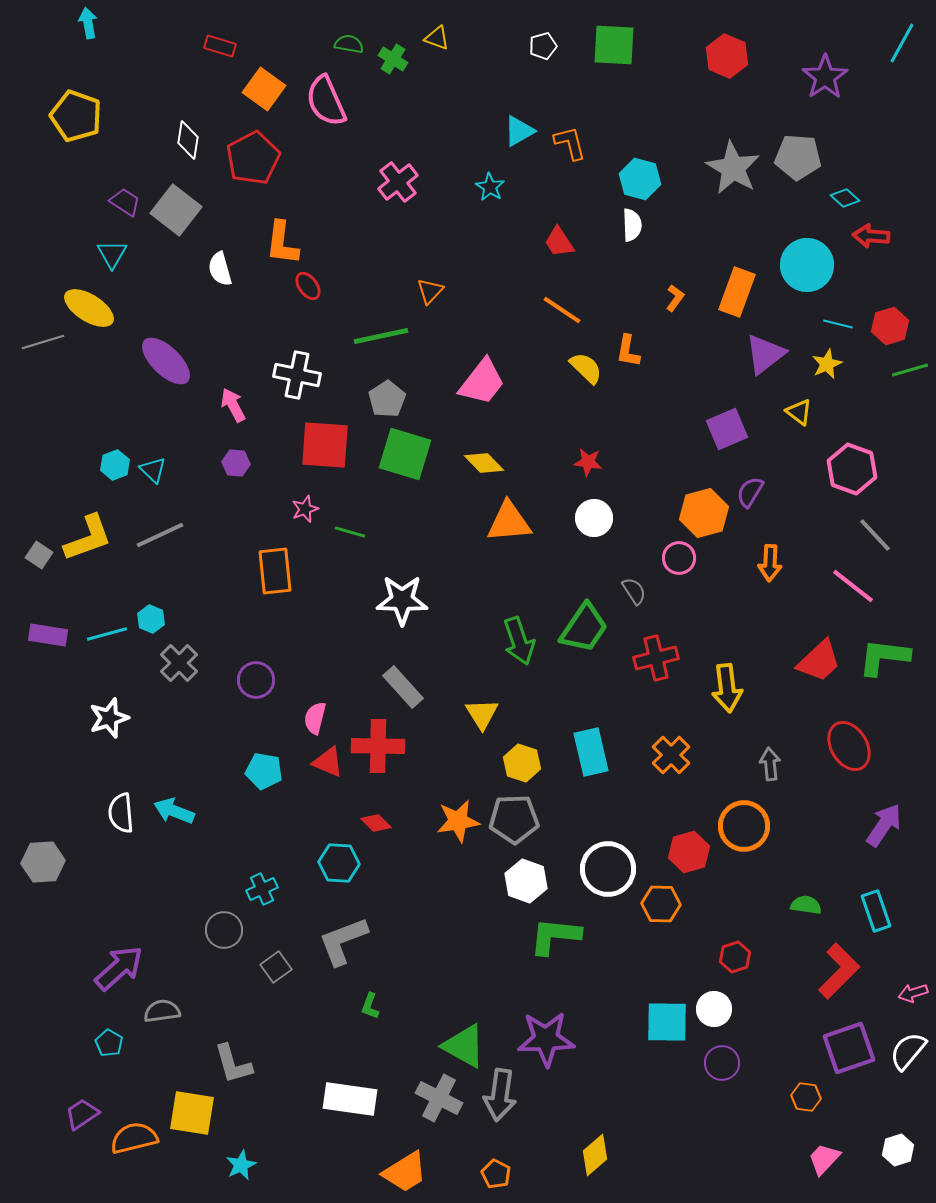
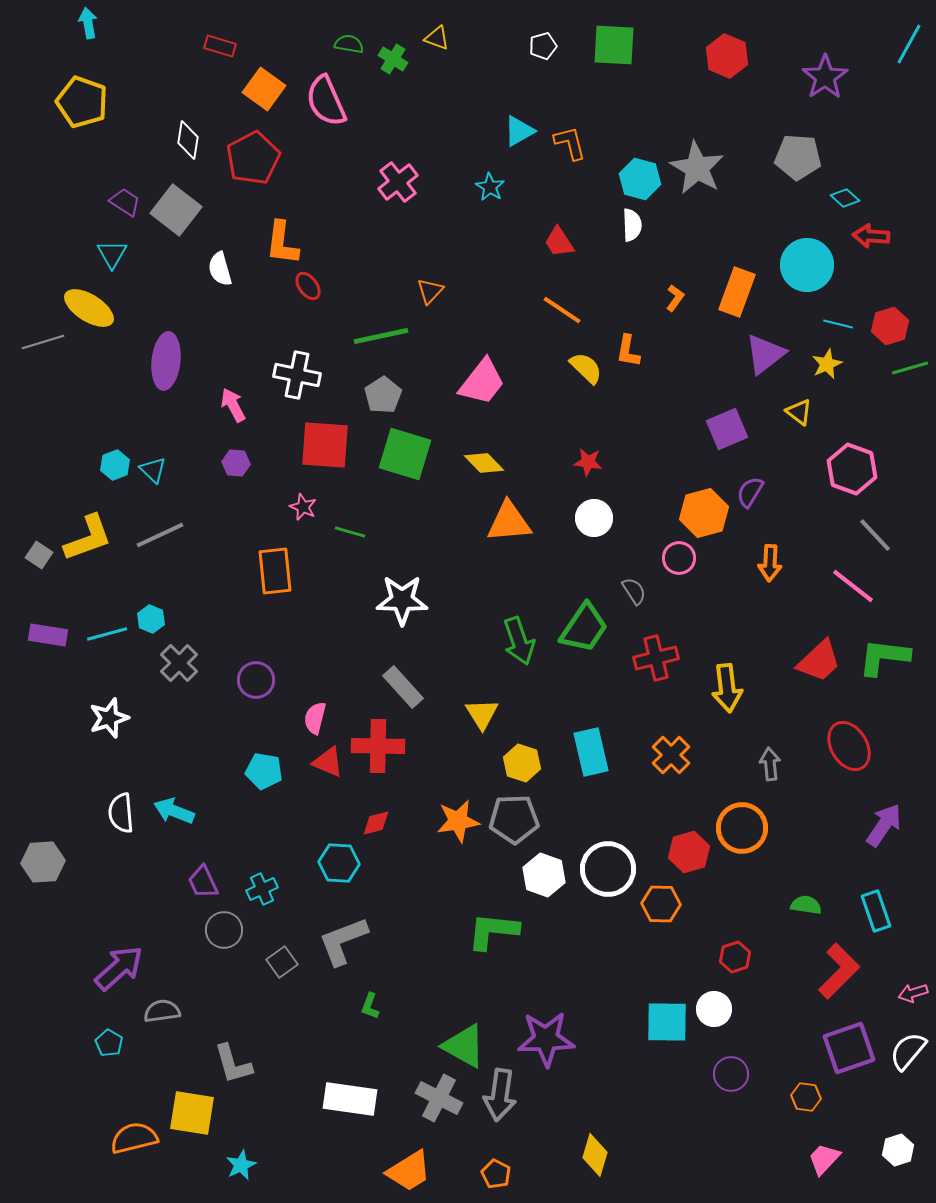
cyan line at (902, 43): moved 7 px right, 1 px down
yellow pentagon at (76, 116): moved 6 px right, 14 px up
gray star at (733, 168): moved 36 px left
purple ellipse at (166, 361): rotated 52 degrees clockwise
green line at (910, 370): moved 2 px up
gray pentagon at (387, 399): moved 4 px left, 4 px up
pink star at (305, 509): moved 2 px left, 2 px up; rotated 28 degrees counterclockwise
red diamond at (376, 823): rotated 60 degrees counterclockwise
orange circle at (744, 826): moved 2 px left, 2 px down
white hexagon at (526, 881): moved 18 px right, 6 px up
green L-shape at (555, 936): moved 62 px left, 5 px up
gray square at (276, 967): moved 6 px right, 5 px up
purple circle at (722, 1063): moved 9 px right, 11 px down
purple trapezoid at (82, 1114): moved 121 px right, 232 px up; rotated 81 degrees counterclockwise
yellow diamond at (595, 1155): rotated 33 degrees counterclockwise
orange trapezoid at (405, 1172): moved 4 px right, 1 px up
